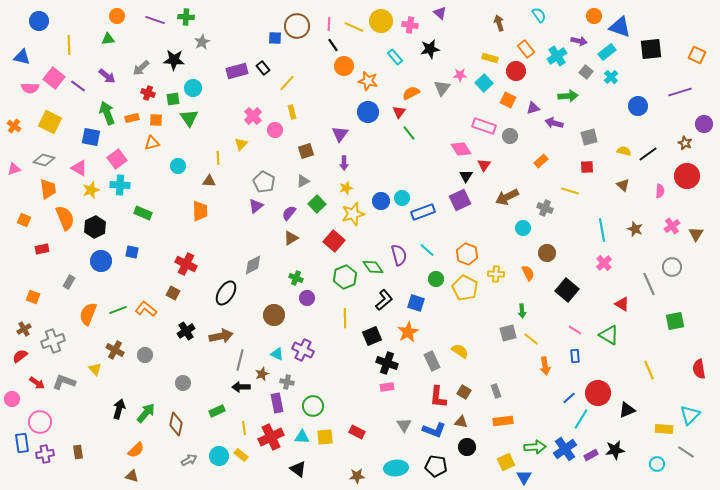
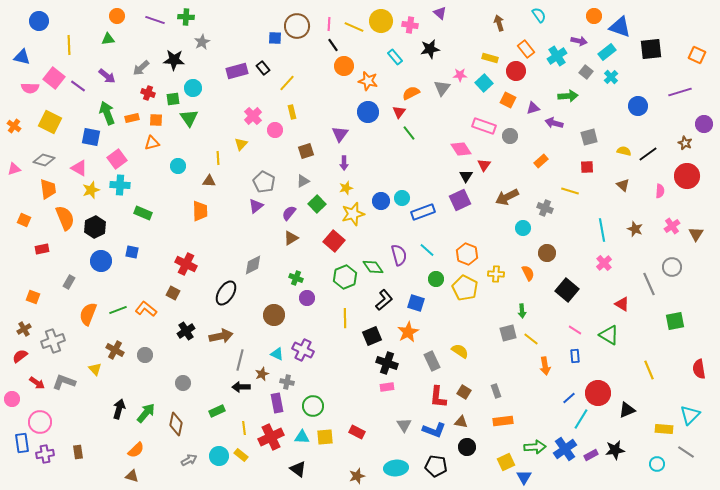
brown star at (357, 476): rotated 14 degrees counterclockwise
